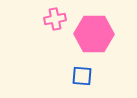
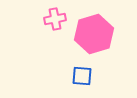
pink hexagon: rotated 18 degrees counterclockwise
